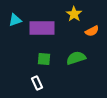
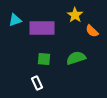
yellow star: moved 1 px right, 1 px down
orange semicircle: rotated 72 degrees clockwise
